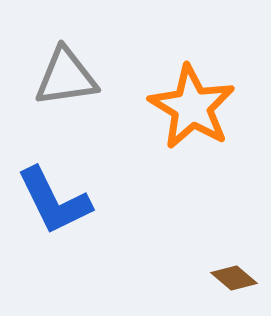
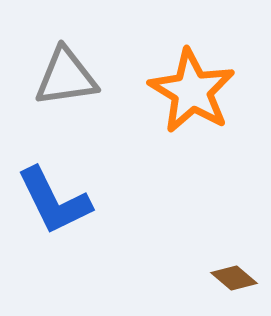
orange star: moved 16 px up
